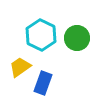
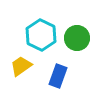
yellow trapezoid: moved 1 px right, 1 px up
blue rectangle: moved 15 px right, 7 px up
